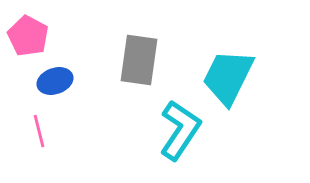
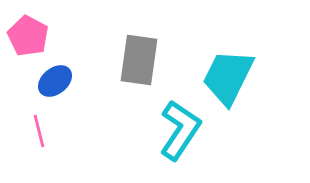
blue ellipse: rotated 20 degrees counterclockwise
